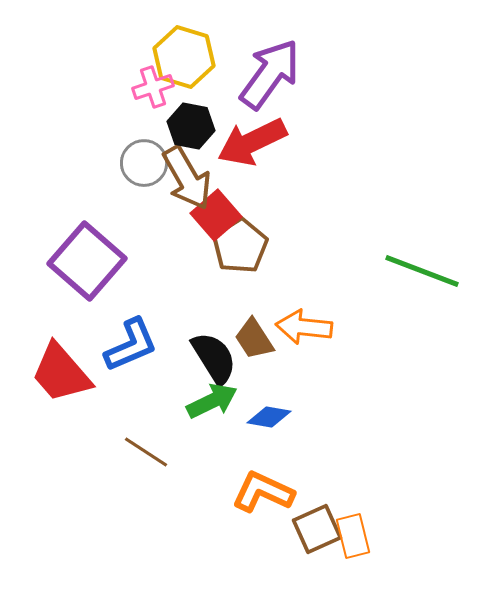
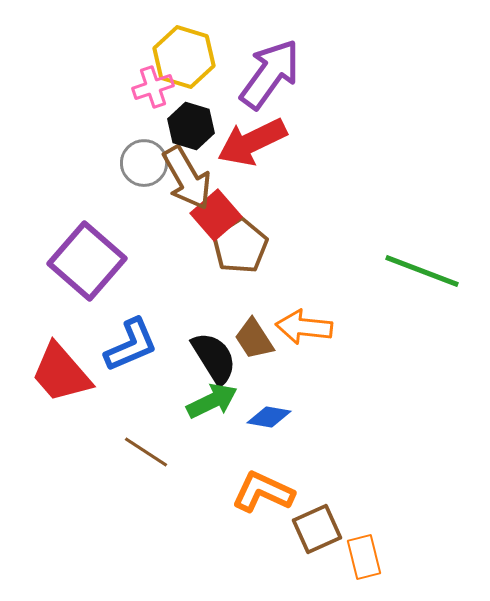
black hexagon: rotated 6 degrees clockwise
orange rectangle: moved 11 px right, 21 px down
